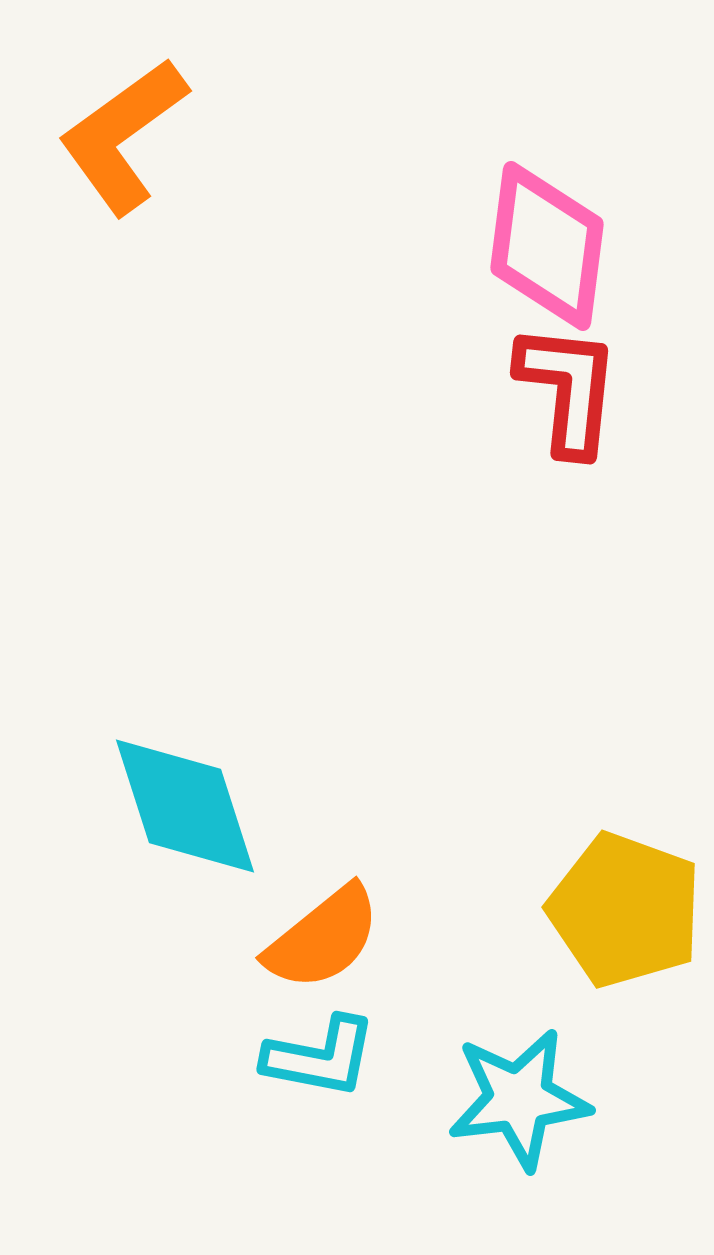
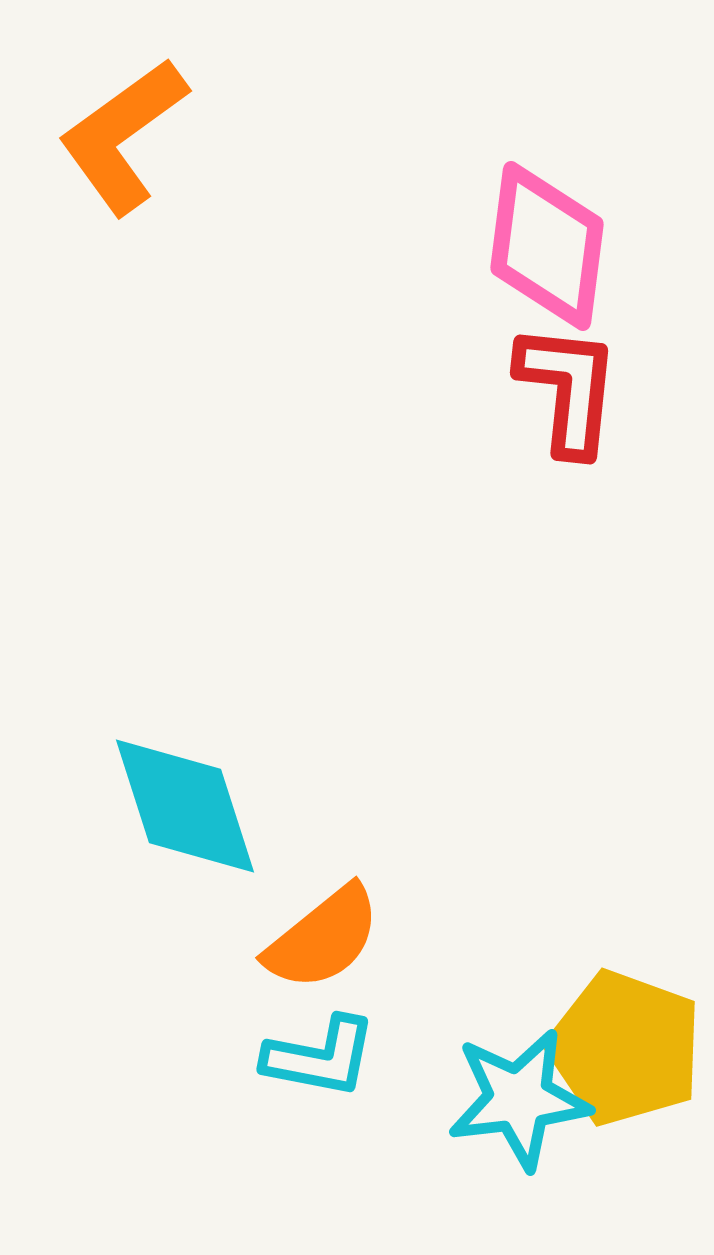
yellow pentagon: moved 138 px down
